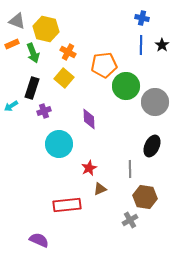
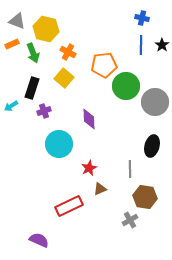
black ellipse: rotated 10 degrees counterclockwise
red rectangle: moved 2 px right, 1 px down; rotated 20 degrees counterclockwise
